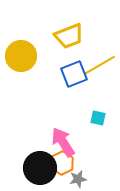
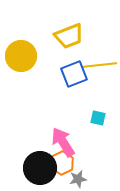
yellow line: rotated 24 degrees clockwise
